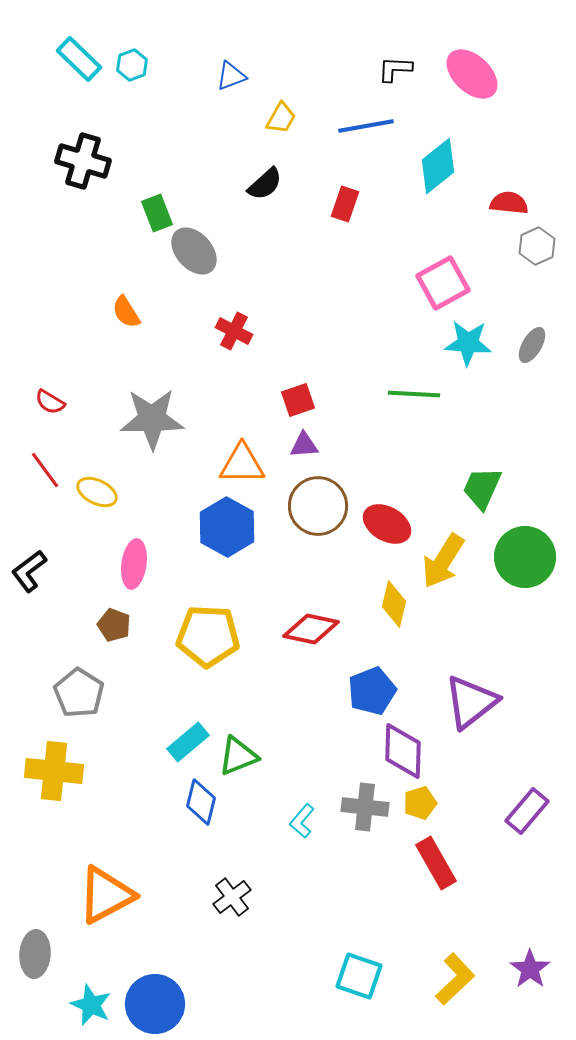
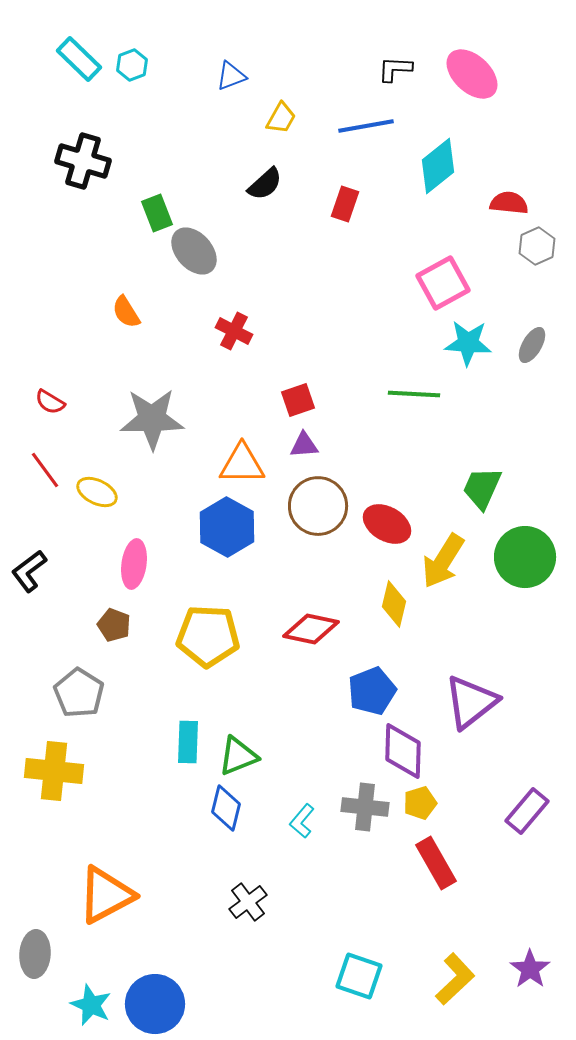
cyan rectangle at (188, 742): rotated 48 degrees counterclockwise
blue diamond at (201, 802): moved 25 px right, 6 px down
black cross at (232, 897): moved 16 px right, 5 px down
